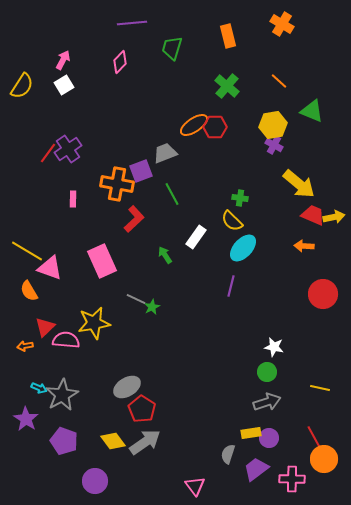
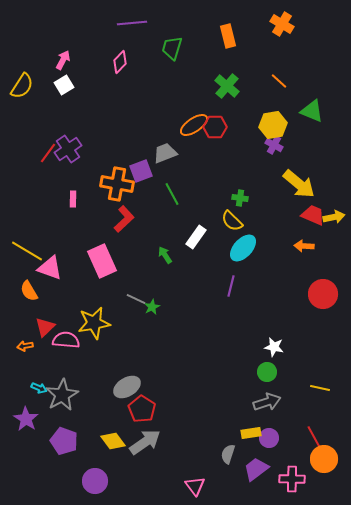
red L-shape at (134, 219): moved 10 px left
